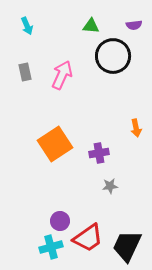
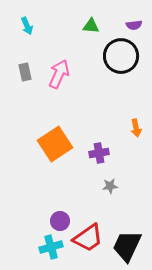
black circle: moved 8 px right
pink arrow: moved 3 px left, 1 px up
